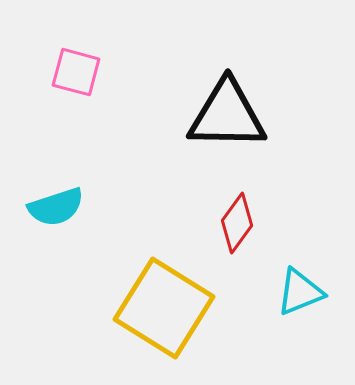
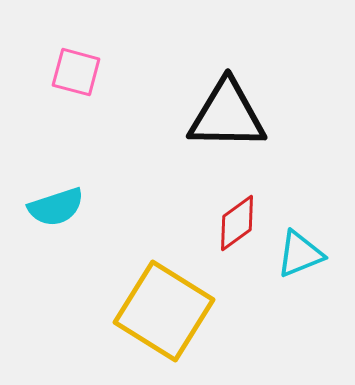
red diamond: rotated 18 degrees clockwise
cyan triangle: moved 38 px up
yellow square: moved 3 px down
